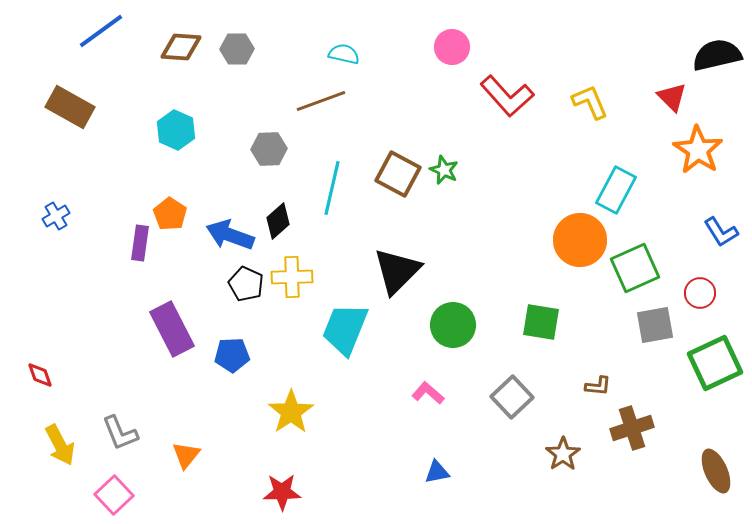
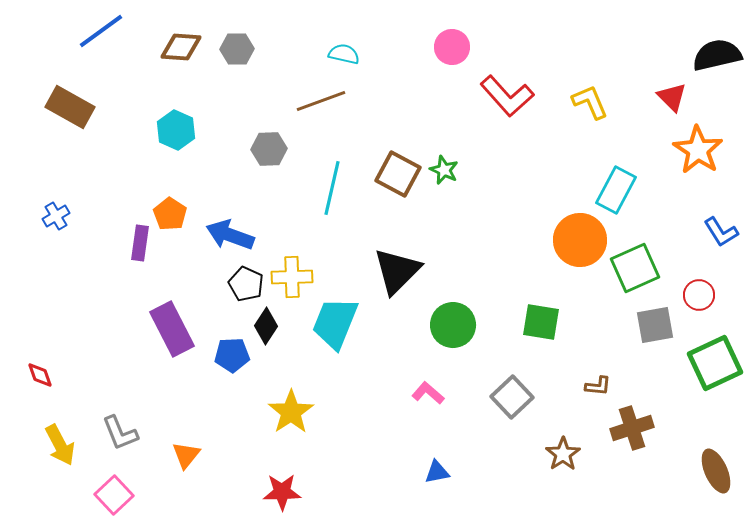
black diamond at (278, 221): moved 12 px left, 105 px down; rotated 15 degrees counterclockwise
red circle at (700, 293): moved 1 px left, 2 px down
cyan trapezoid at (345, 329): moved 10 px left, 6 px up
